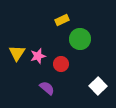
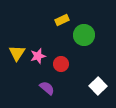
green circle: moved 4 px right, 4 px up
